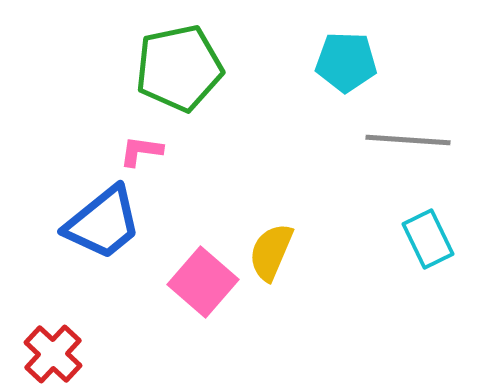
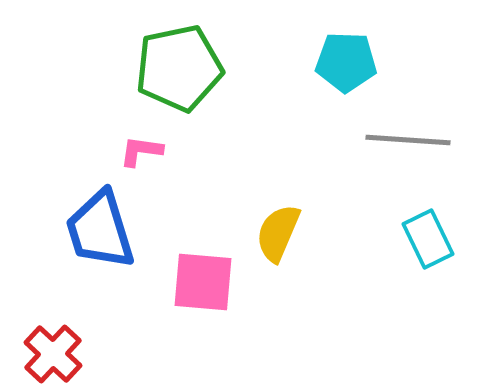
blue trapezoid: moved 3 px left, 7 px down; rotated 112 degrees clockwise
yellow semicircle: moved 7 px right, 19 px up
pink square: rotated 36 degrees counterclockwise
